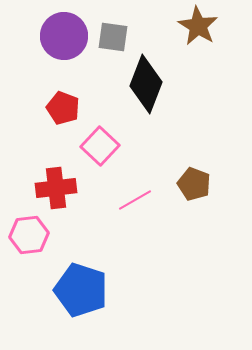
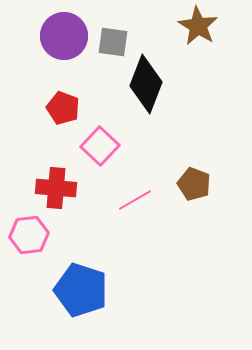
gray square: moved 5 px down
red cross: rotated 12 degrees clockwise
